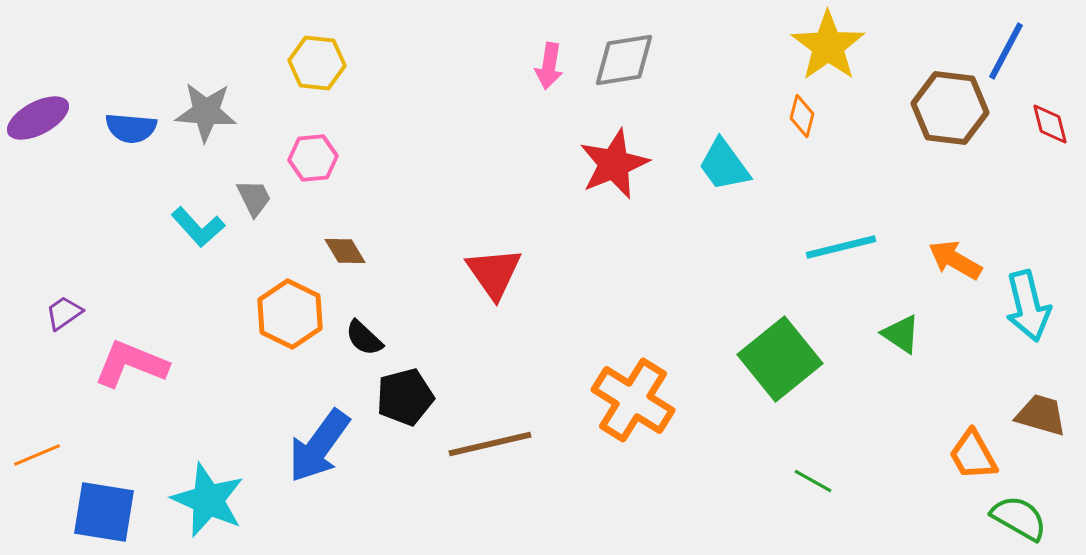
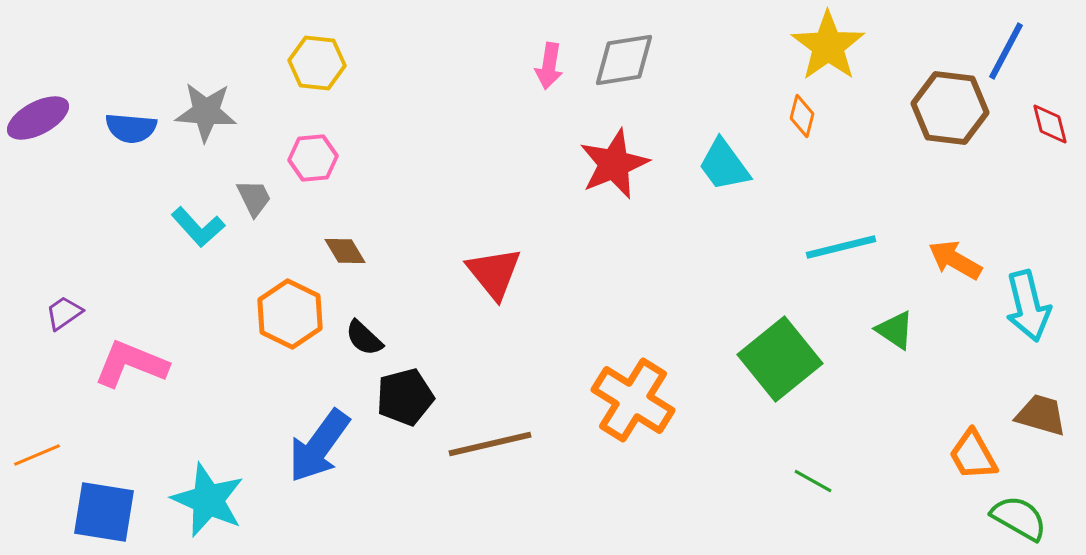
red triangle: rotated 4 degrees counterclockwise
green triangle: moved 6 px left, 4 px up
